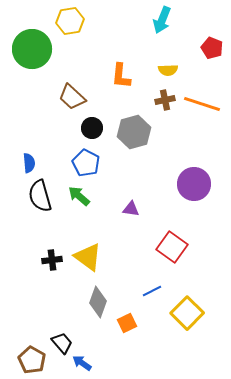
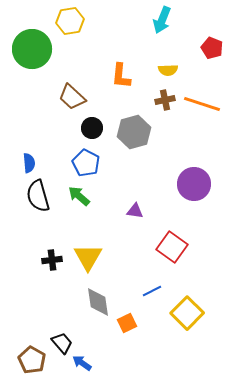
black semicircle: moved 2 px left
purple triangle: moved 4 px right, 2 px down
yellow triangle: rotated 24 degrees clockwise
gray diamond: rotated 28 degrees counterclockwise
